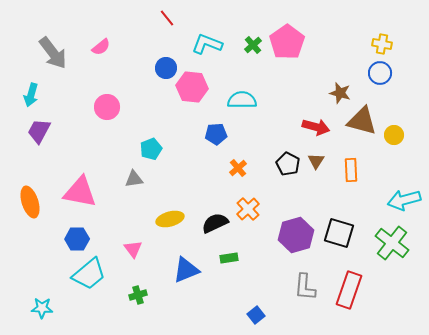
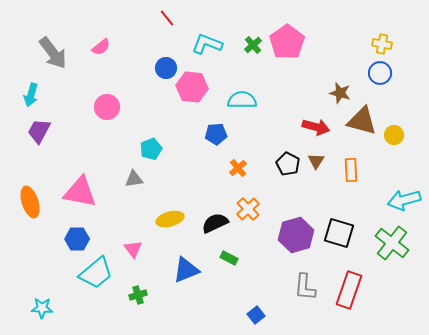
green rectangle at (229, 258): rotated 36 degrees clockwise
cyan trapezoid at (89, 274): moved 7 px right, 1 px up
